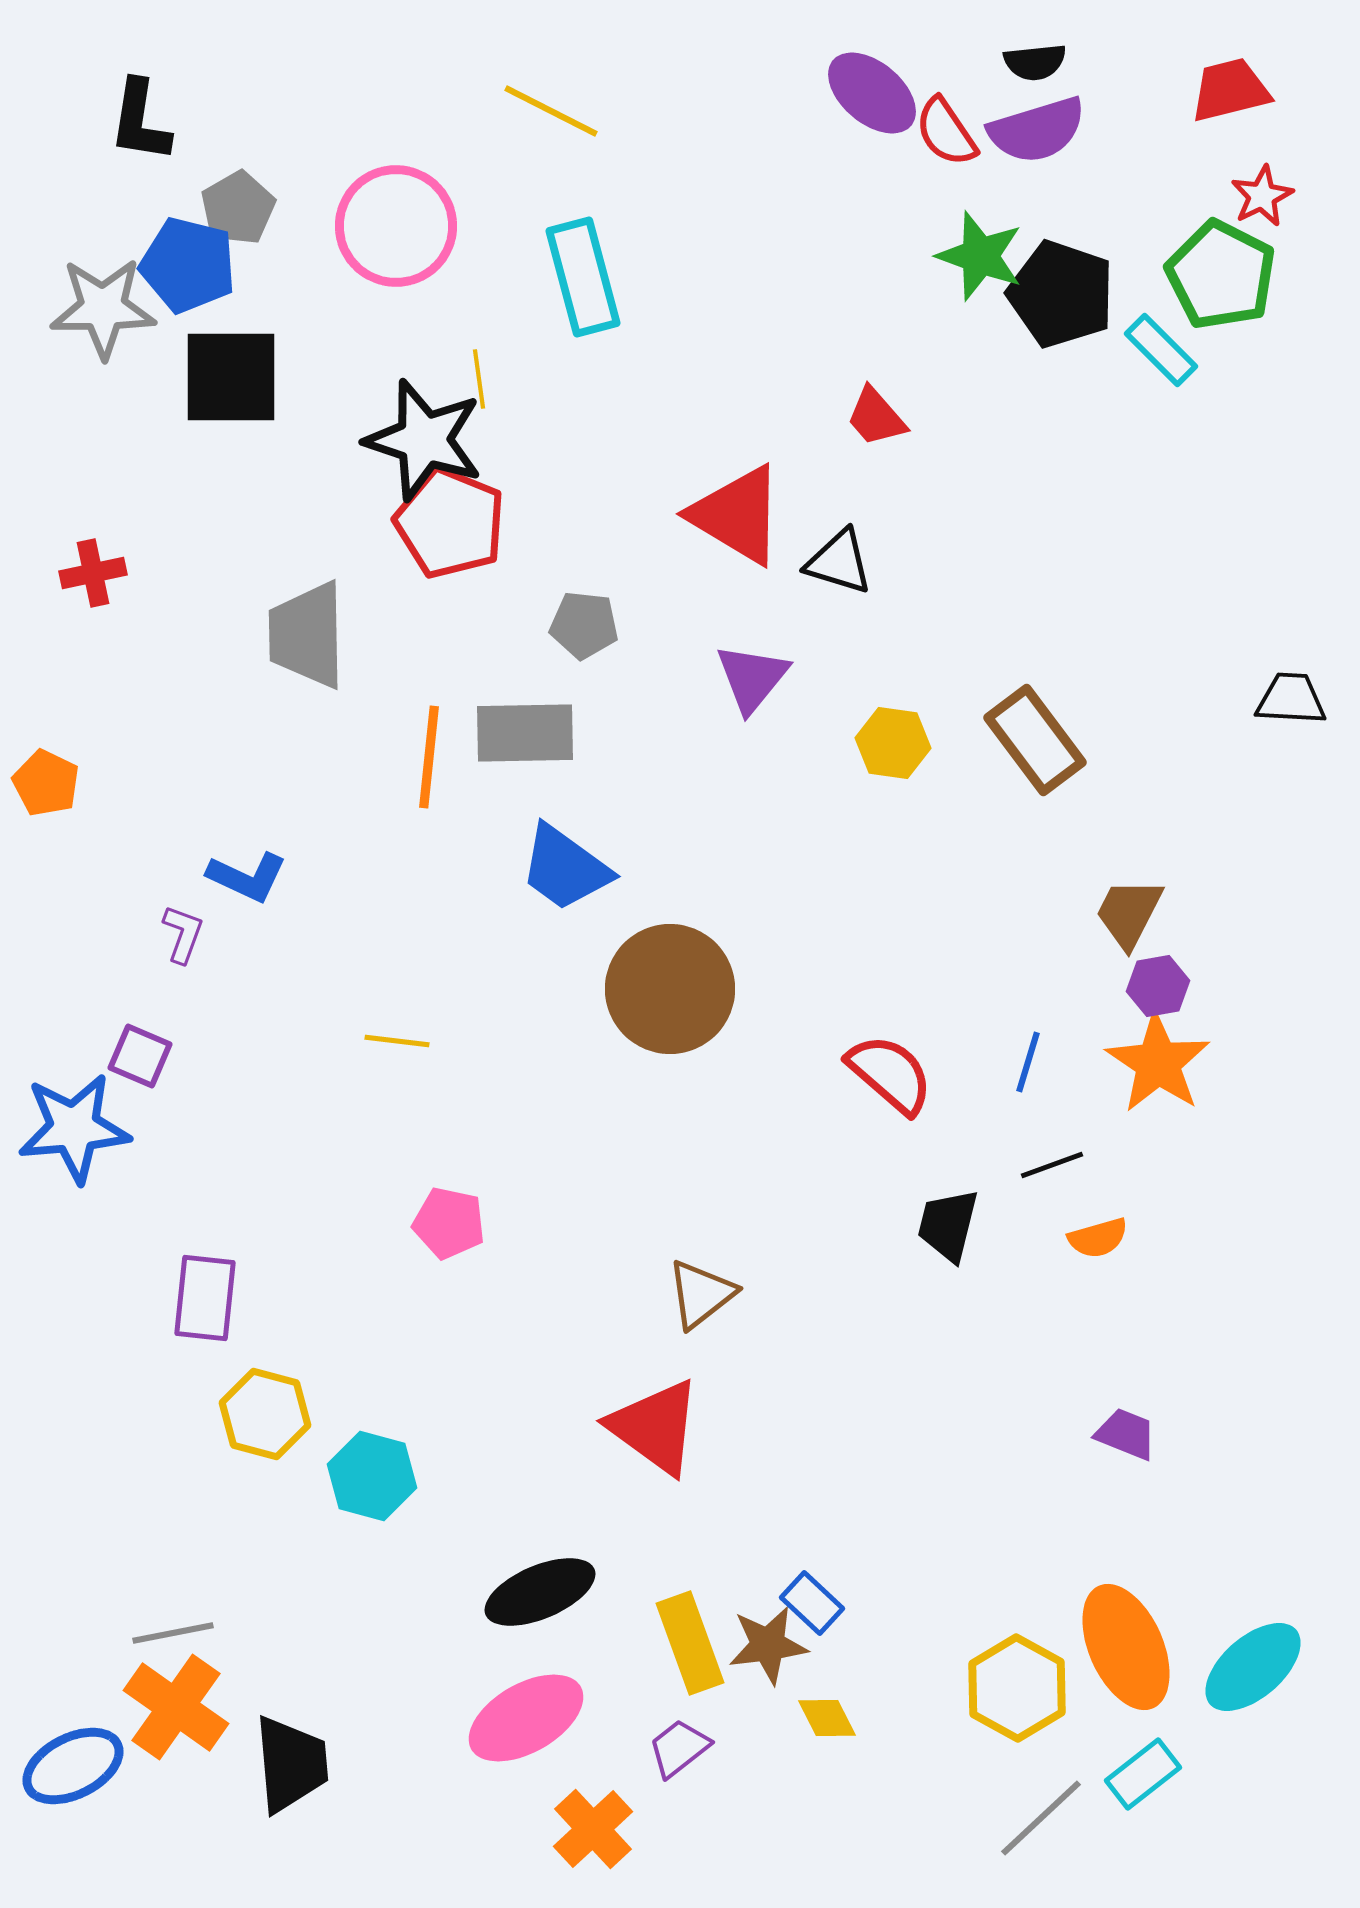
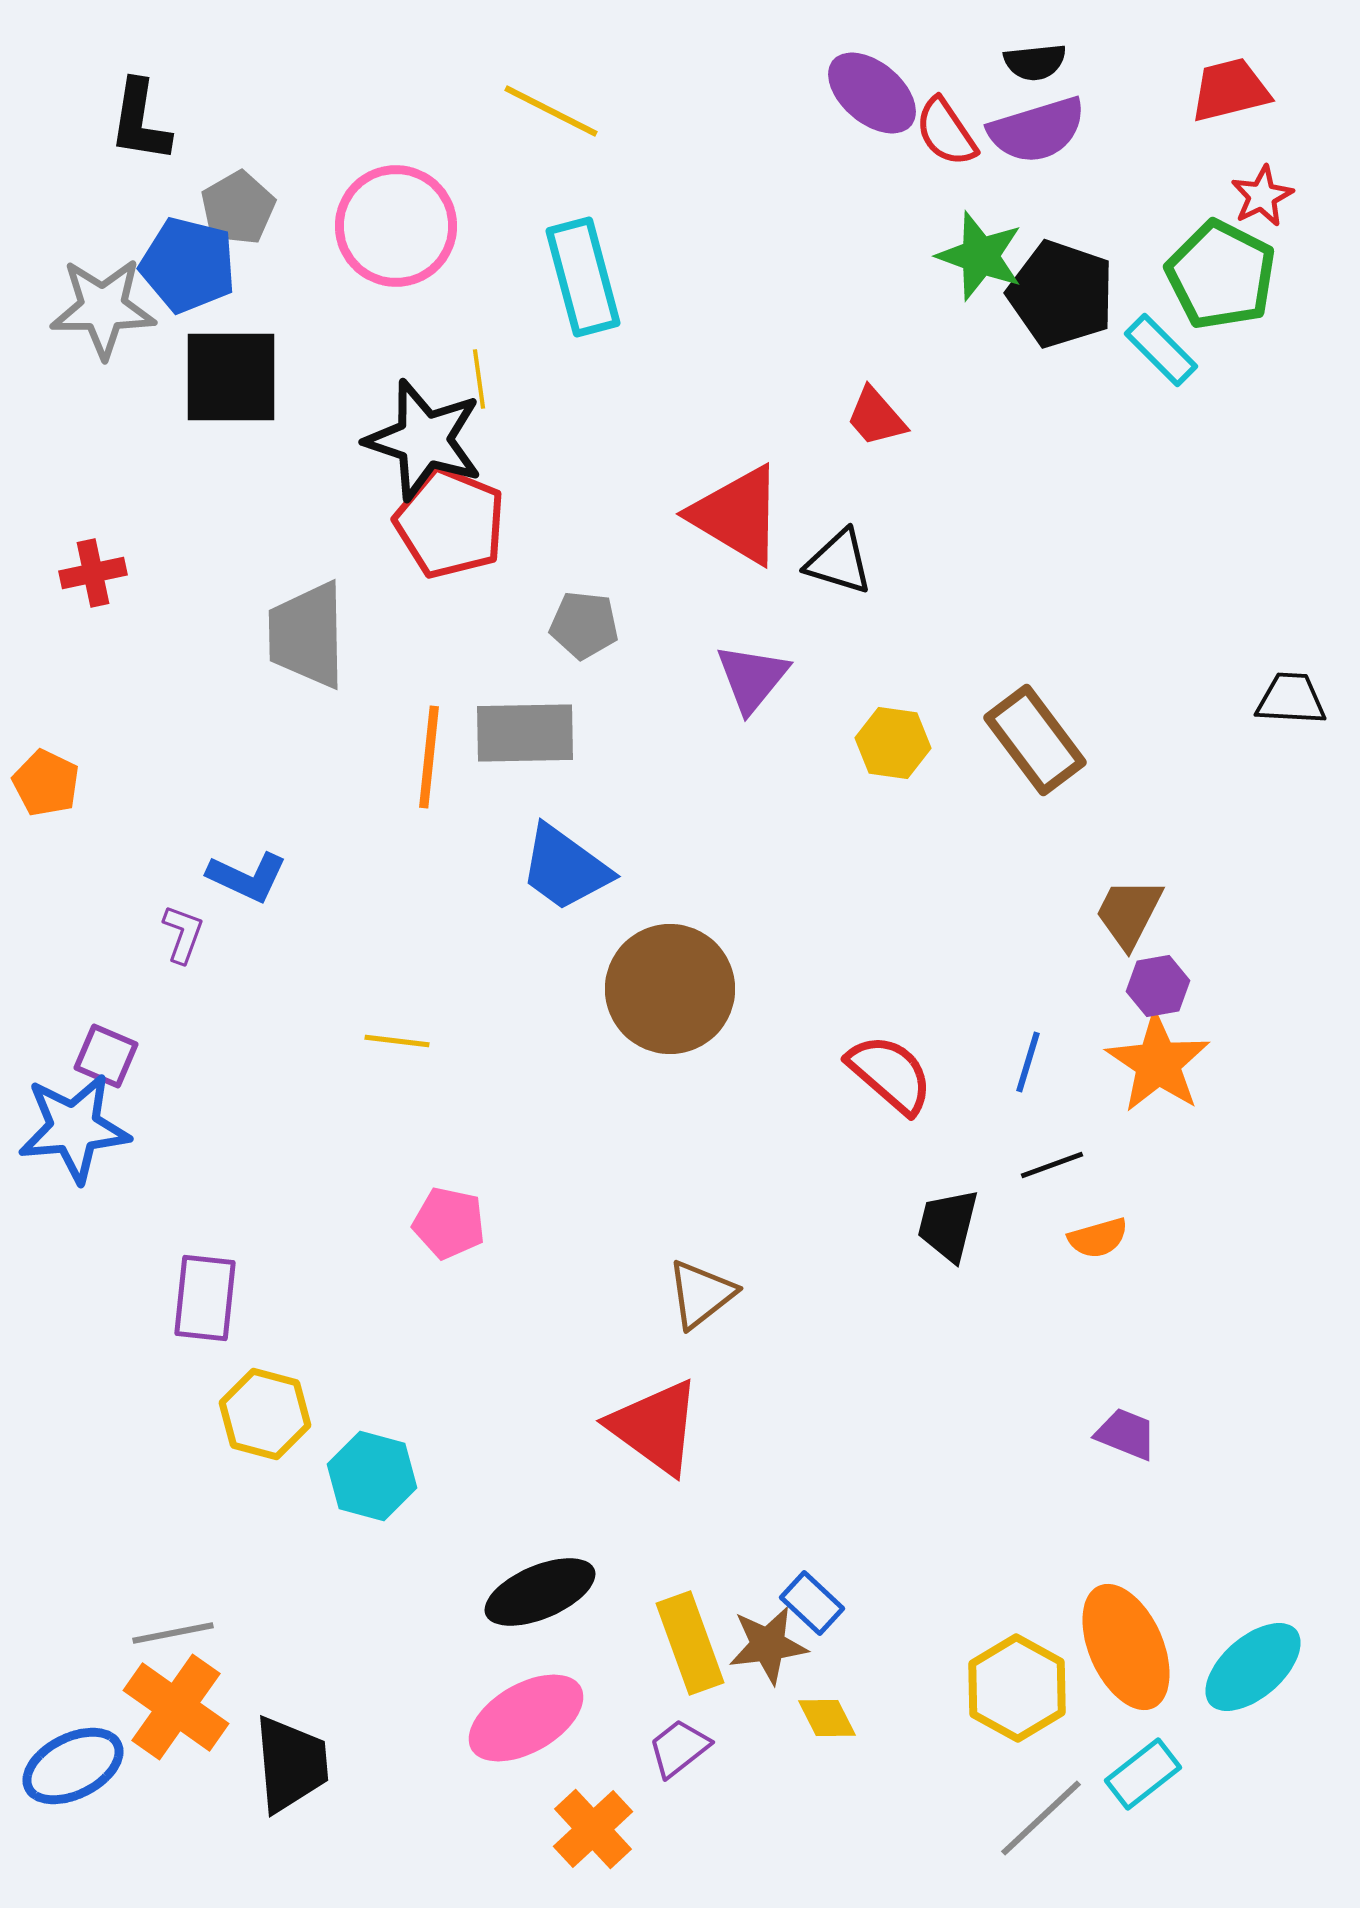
purple square at (140, 1056): moved 34 px left
